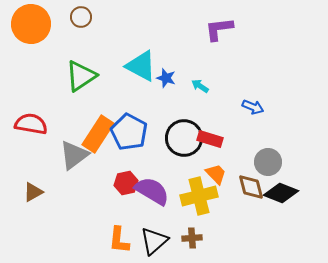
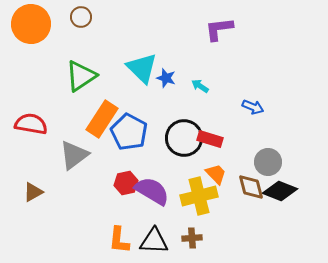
cyan triangle: moved 1 px right, 2 px down; rotated 16 degrees clockwise
orange rectangle: moved 4 px right, 15 px up
black diamond: moved 1 px left, 2 px up
black triangle: rotated 44 degrees clockwise
